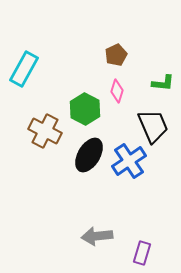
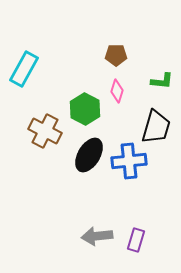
brown pentagon: rotated 25 degrees clockwise
green L-shape: moved 1 px left, 2 px up
black trapezoid: moved 3 px right, 1 px down; rotated 39 degrees clockwise
blue cross: rotated 28 degrees clockwise
purple rectangle: moved 6 px left, 13 px up
